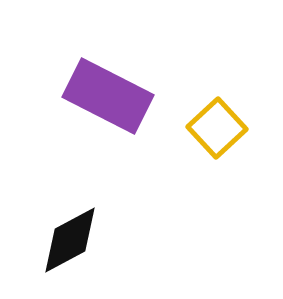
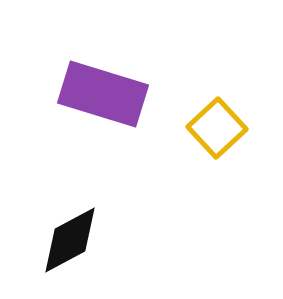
purple rectangle: moved 5 px left, 2 px up; rotated 10 degrees counterclockwise
